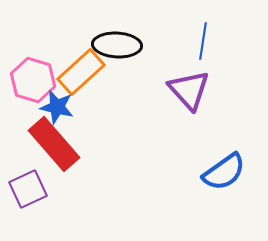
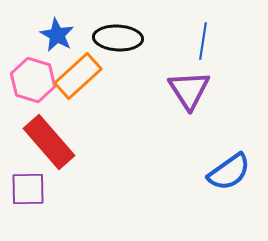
black ellipse: moved 1 px right, 7 px up
orange rectangle: moved 3 px left, 4 px down
purple triangle: rotated 9 degrees clockwise
blue star: moved 72 px up; rotated 16 degrees clockwise
red rectangle: moved 5 px left, 2 px up
blue semicircle: moved 5 px right
purple square: rotated 24 degrees clockwise
